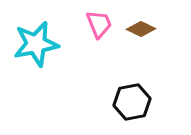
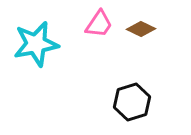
pink trapezoid: rotated 56 degrees clockwise
black hexagon: rotated 6 degrees counterclockwise
